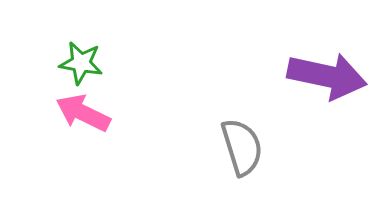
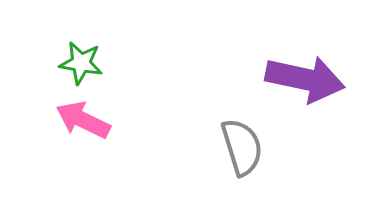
purple arrow: moved 22 px left, 3 px down
pink arrow: moved 7 px down
